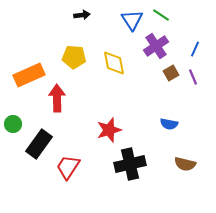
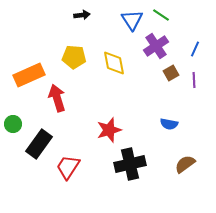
purple line: moved 1 px right, 3 px down; rotated 21 degrees clockwise
red arrow: rotated 16 degrees counterclockwise
brown semicircle: rotated 130 degrees clockwise
